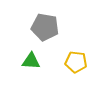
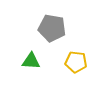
gray pentagon: moved 7 px right, 1 px down
